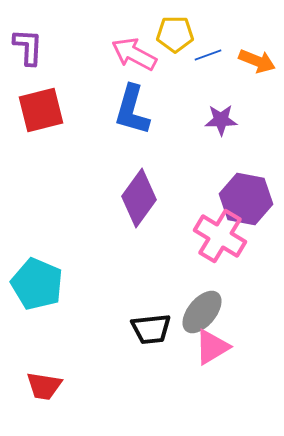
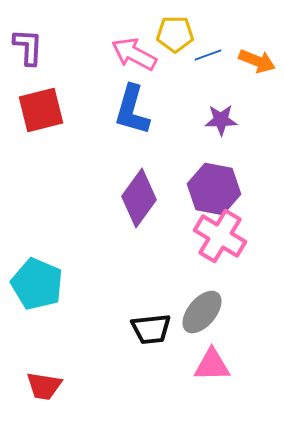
purple hexagon: moved 32 px left, 10 px up
pink triangle: moved 18 px down; rotated 30 degrees clockwise
